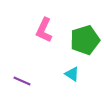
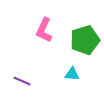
cyan triangle: rotated 28 degrees counterclockwise
